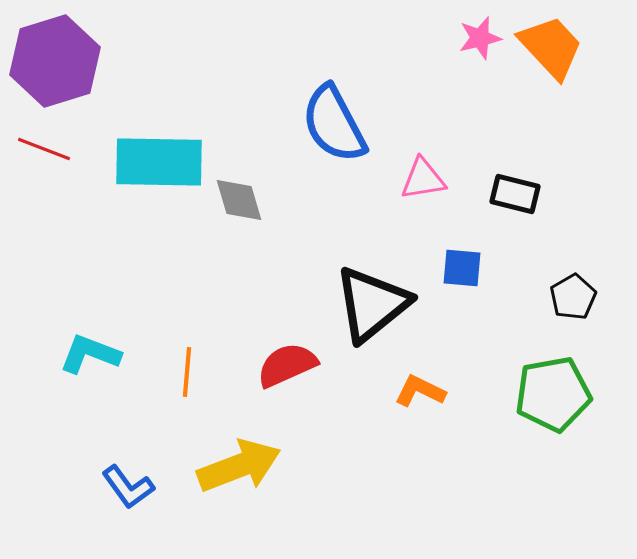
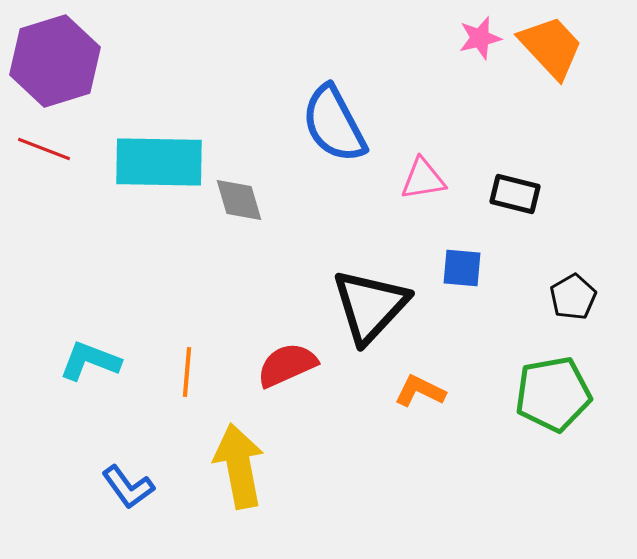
black triangle: moved 2 px left, 2 px down; rotated 8 degrees counterclockwise
cyan L-shape: moved 7 px down
yellow arrow: rotated 80 degrees counterclockwise
